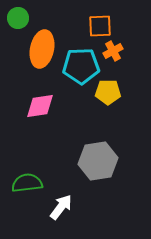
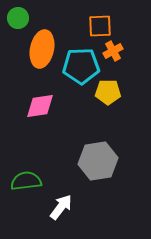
green semicircle: moved 1 px left, 2 px up
